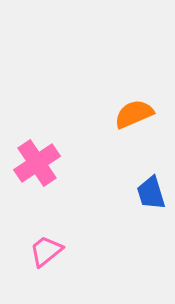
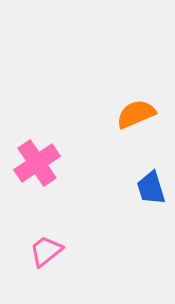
orange semicircle: moved 2 px right
blue trapezoid: moved 5 px up
